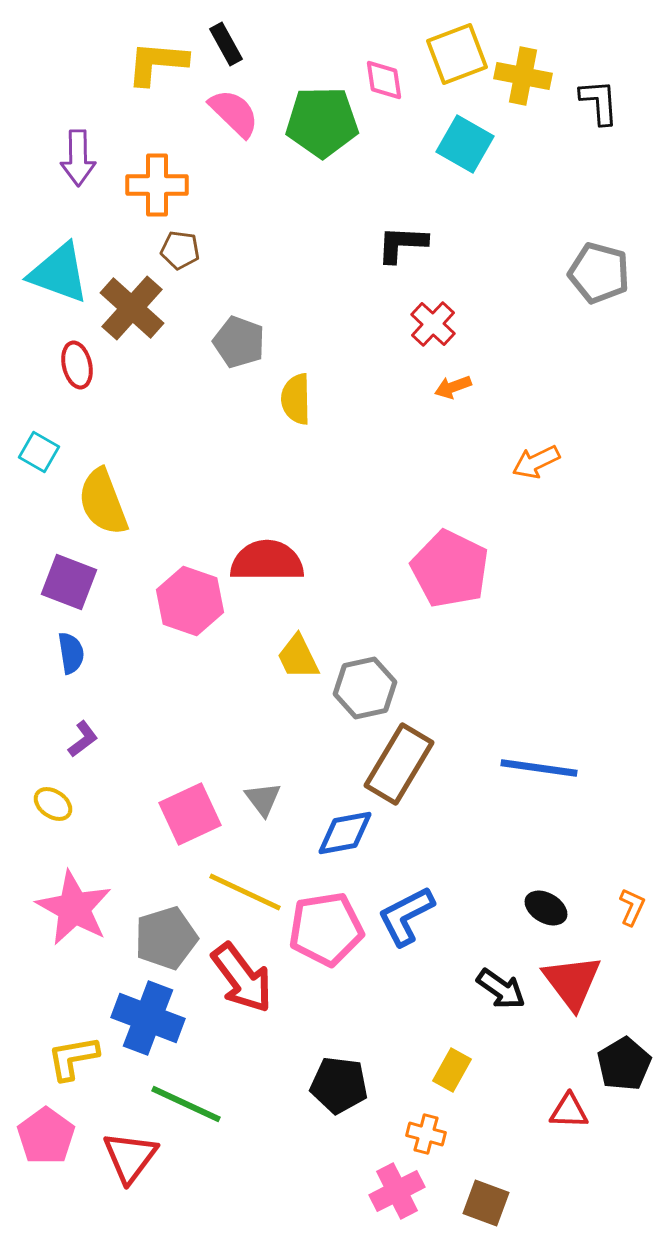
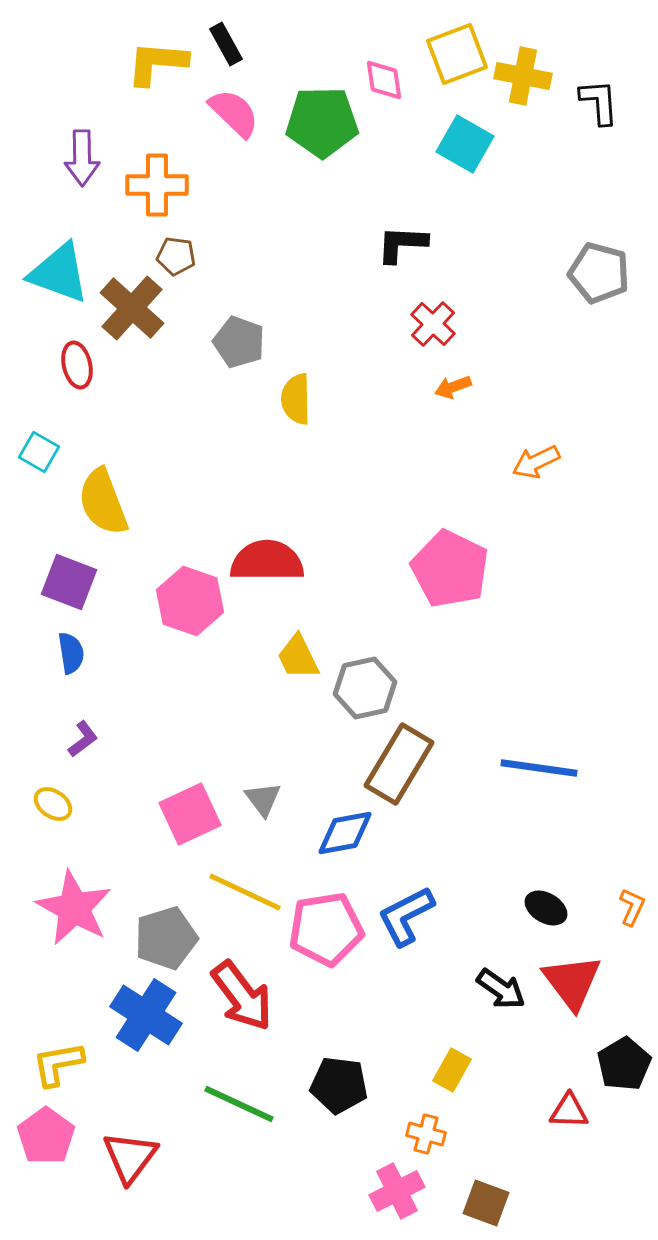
purple arrow at (78, 158): moved 4 px right
brown pentagon at (180, 250): moved 4 px left, 6 px down
red arrow at (242, 978): moved 18 px down
blue cross at (148, 1018): moved 2 px left, 3 px up; rotated 12 degrees clockwise
yellow L-shape at (73, 1058): moved 15 px left, 6 px down
green line at (186, 1104): moved 53 px right
